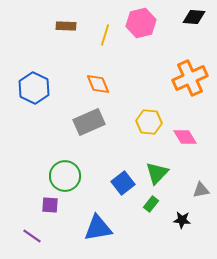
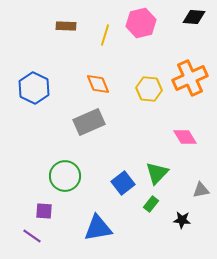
yellow hexagon: moved 33 px up
purple square: moved 6 px left, 6 px down
